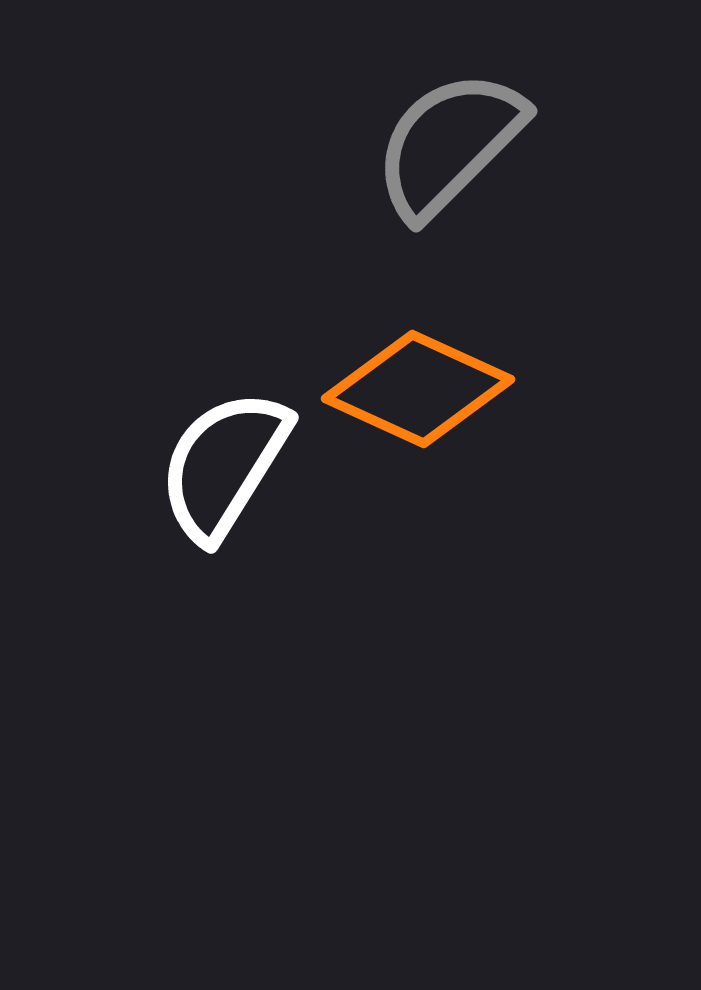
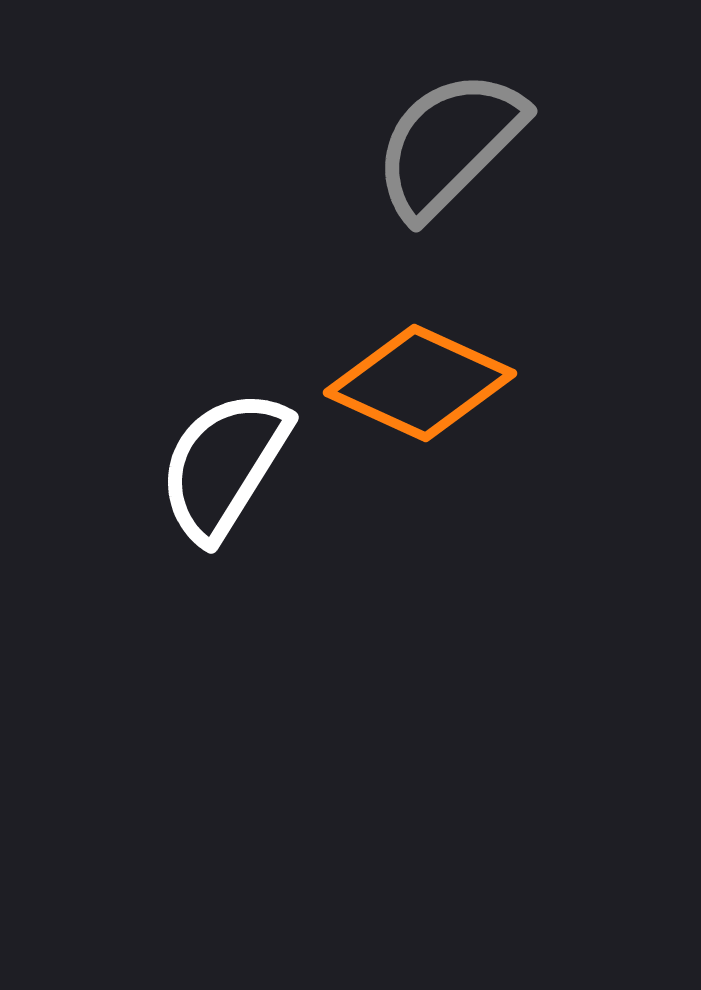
orange diamond: moved 2 px right, 6 px up
